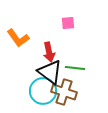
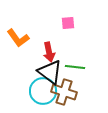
green line: moved 1 px up
